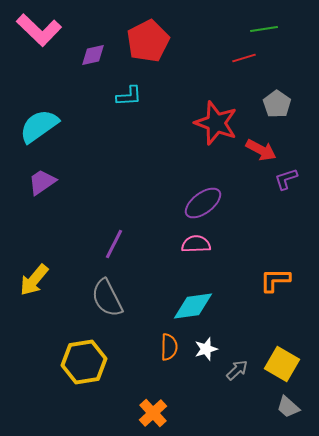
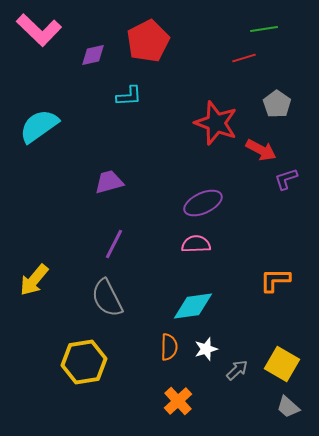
purple trapezoid: moved 67 px right; rotated 20 degrees clockwise
purple ellipse: rotated 12 degrees clockwise
orange cross: moved 25 px right, 12 px up
